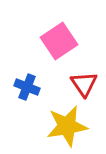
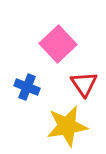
pink square: moved 1 px left, 3 px down; rotated 9 degrees counterclockwise
